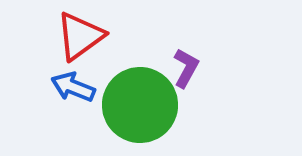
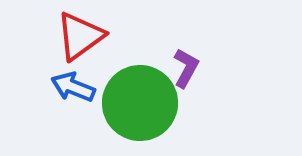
green circle: moved 2 px up
